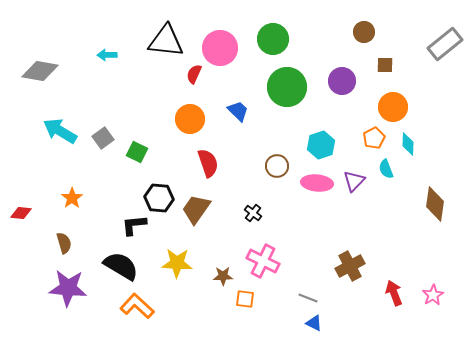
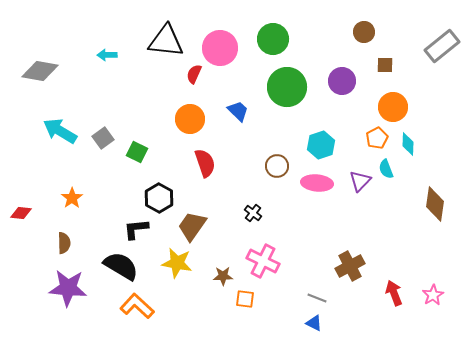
gray rectangle at (445, 44): moved 3 px left, 2 px down
orange pentagon at (374, 138): moved 3 px right
red semicircle at (208, 163): moved 3 px left
purple triangle at (354, 181): moved 6 px right
black hexagon at (159, 198): rotated 24 degrees clockwise
brown trapezoid at (196, 209): moved 4 px left, 17 px down
black L-shape at (134, 225): moved 2 px right, 4 px down
brown semicircle at (64, 243): rotated 15 degrees clockwise
yellow star at (177, 263): rotated 8 degrees clockwise
gray line at (308, 298): moved 9 px right
